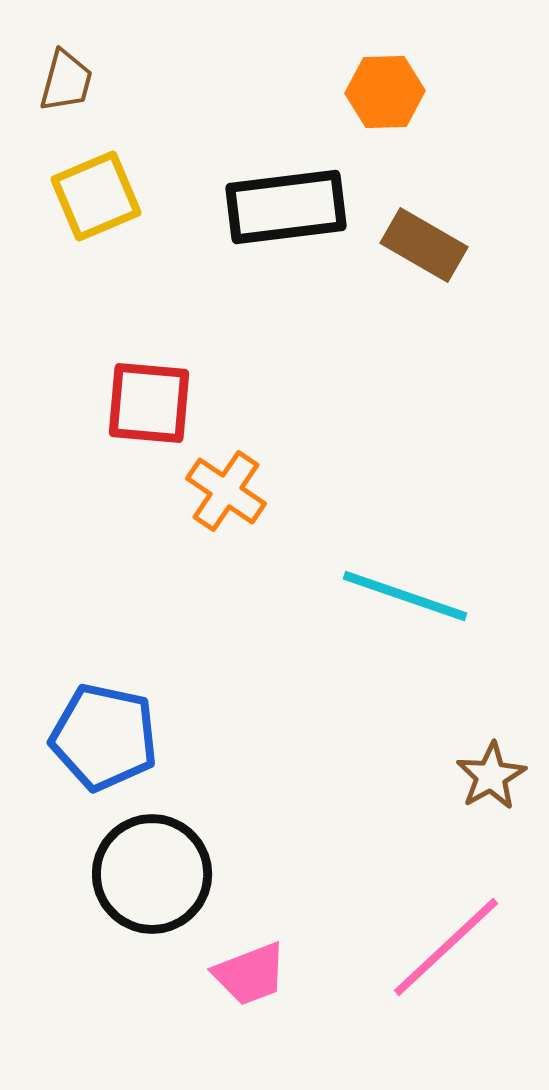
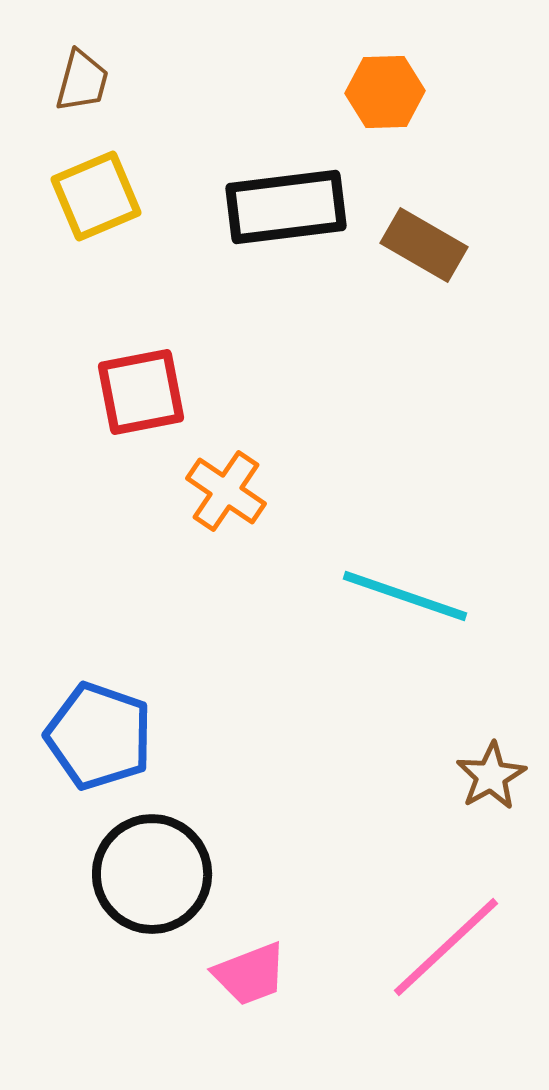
brown trapezoid: moved 16 px right
red square: moved 8 px left, 11 px up; rotated 16 degrees counterclockwise
blue pentagon: moved 5 px left, 1 px up; rotated 7 degrees clockwise
